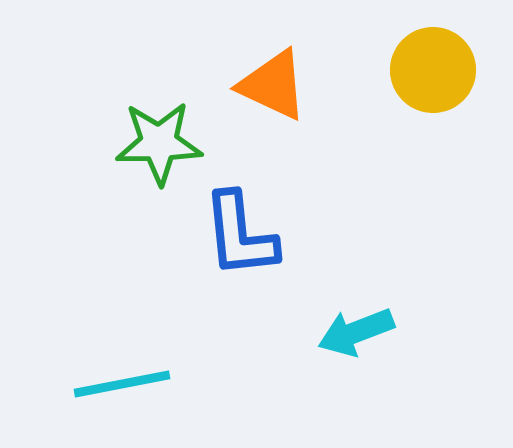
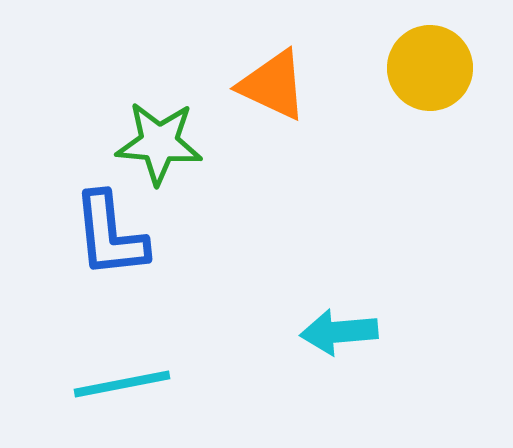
yellow circle: moved 3 px left, 2 px up
green star: rotated 6 degrees clockwise
blue L-shape: moved 130 px left
cyan arrow: moved 17 px left; rotated 16 degrees clockwise
